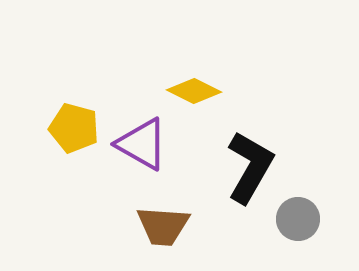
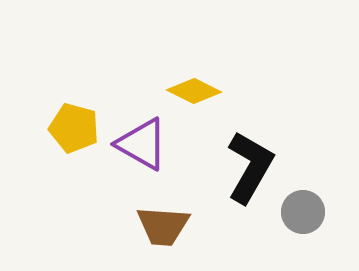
gray circle: moved 5 px right, 7 px up
